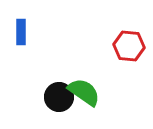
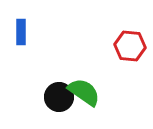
red hexagon: moved 1 px right
